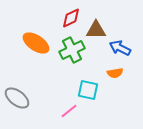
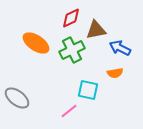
brown triangle: rotated 10 degrees counterclockwise
